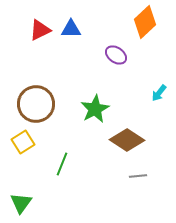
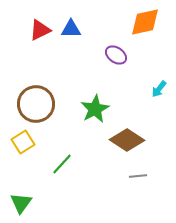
orange diamond: rotated 32 degrees clockwise
cyan arrow: moved 4 px up
green line: rotated 20 degrees clockwise
